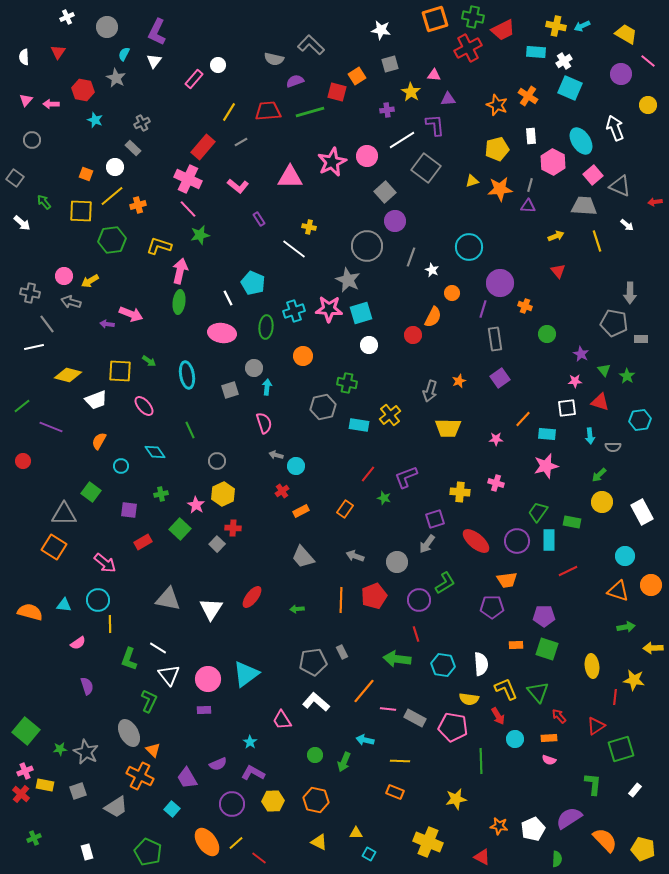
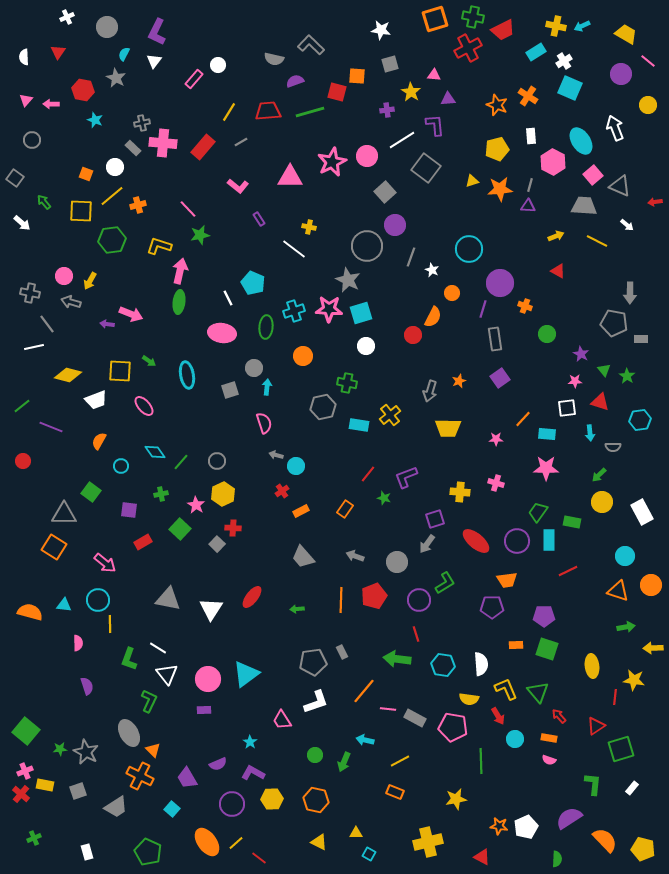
cyan rectangle at (536, 52): rotated 36 degrees counterclockwise
orange square at (357, 76): rotated 36 degrees clockwise
gray cross at (142, 123): rotated 14 degrees clockwise
pink cross at (188, 179): moved 25 px left, 36 px up; rotated 20 degrees counterclockwise
purple circle at (395, 221): moved 4 px down
yellow line at (597, 241): rotated 45 degrees counterclockwise
cyan circle at (469, 247): moved 2 px down
red triangle at (558, 271): rotated 21 degrees counterclockwise
yellow arrow at (90, 281): rotated 30 degrees counterclockwise
white circle at (369, 345): moved 3 px left, 1 px down
green line at (190, 430): moved 9 px left, 32 px down; rotated 66 degrees clockwise
cyan arrow at (590, 436): moved 3 px up
pink star at (546, 466): moved 2 px down; rotated 15 degrees clockwise
pink semicircle at (78, 643): rotated 56 degrees counterclockwise
white triangle at (169, 675): moved 2 px left, 1 px up
white L-shape at (316, 702): rotated 120 degrees clockwise
orange rectangle at (549, 738): rotated 14 degrees clockwise
yellow line at (400, 761): rotated 30 degrees counterclockwise
white rectangle at (635, 790): moved 3 px left, 2 px up
yellow hexagon at (273, 801): moved 1 px left, 2 px up
white pentagon at (533, 829): moved 7 px left, 2 px up
yellow cross at (428, 842): rotated 36 degrees counterclockwise
